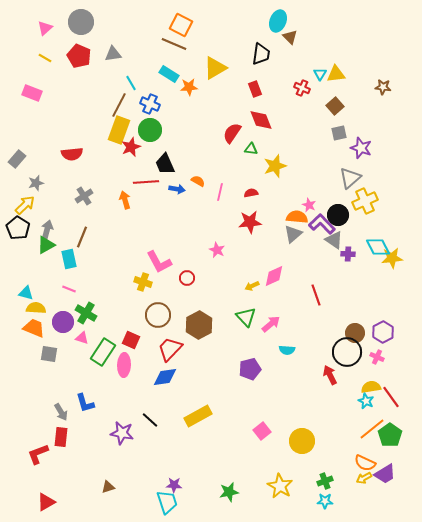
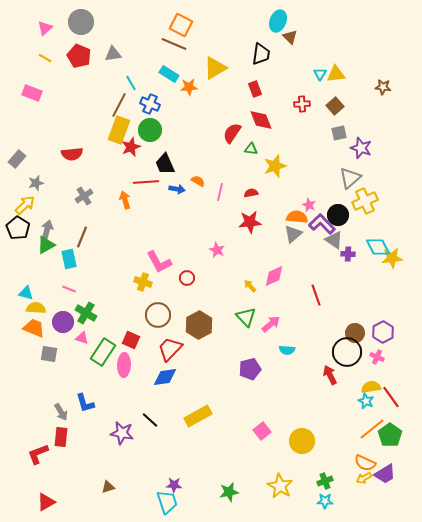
red cross at (302, 88): moved 16 px down; rotated 28 degrees counterclockwise
yellow arrow at (252, 286): moved 2 px left; rotated 72 degrees clockwise
